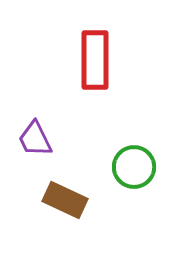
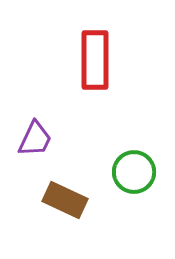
purple trapezoid: rotated 129 degrees counterclockwise
green circle: moved 5 px down
